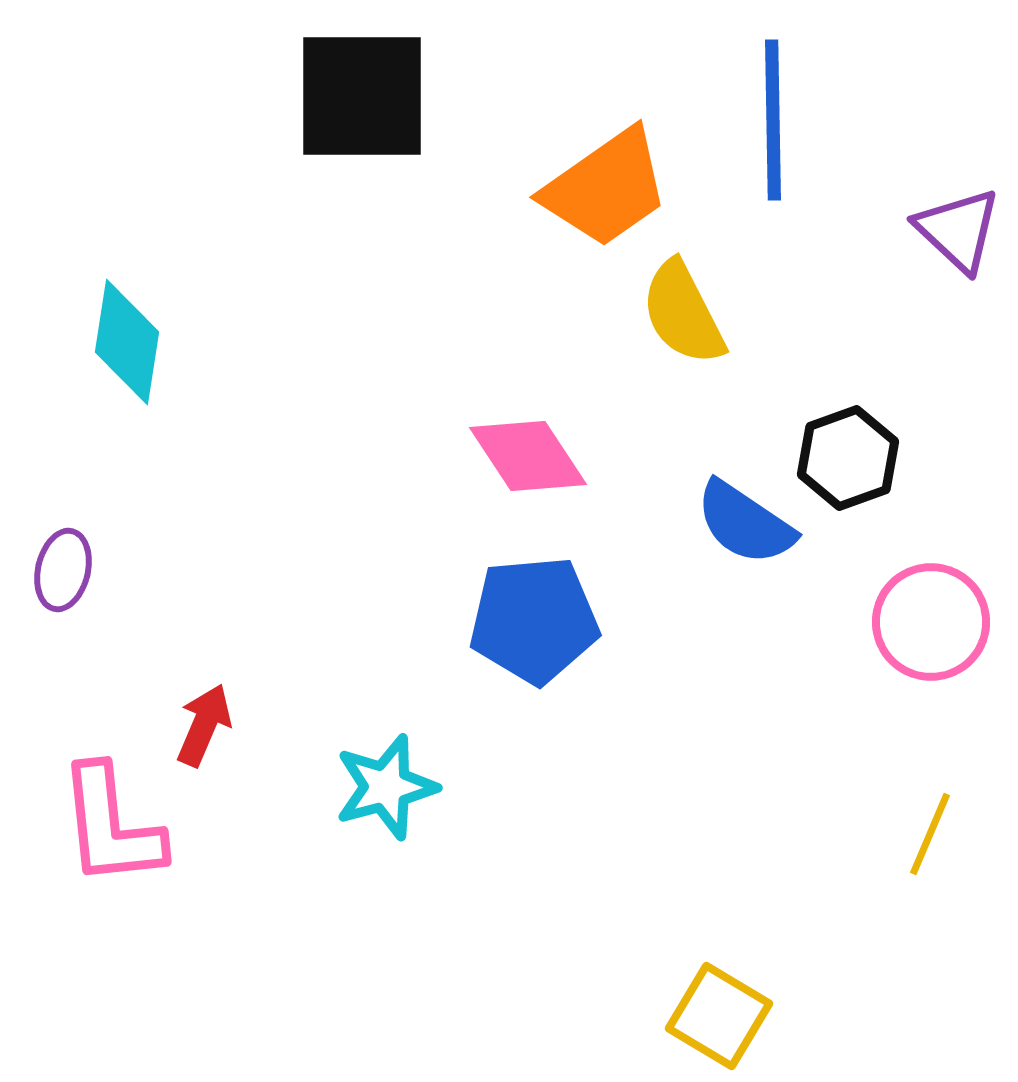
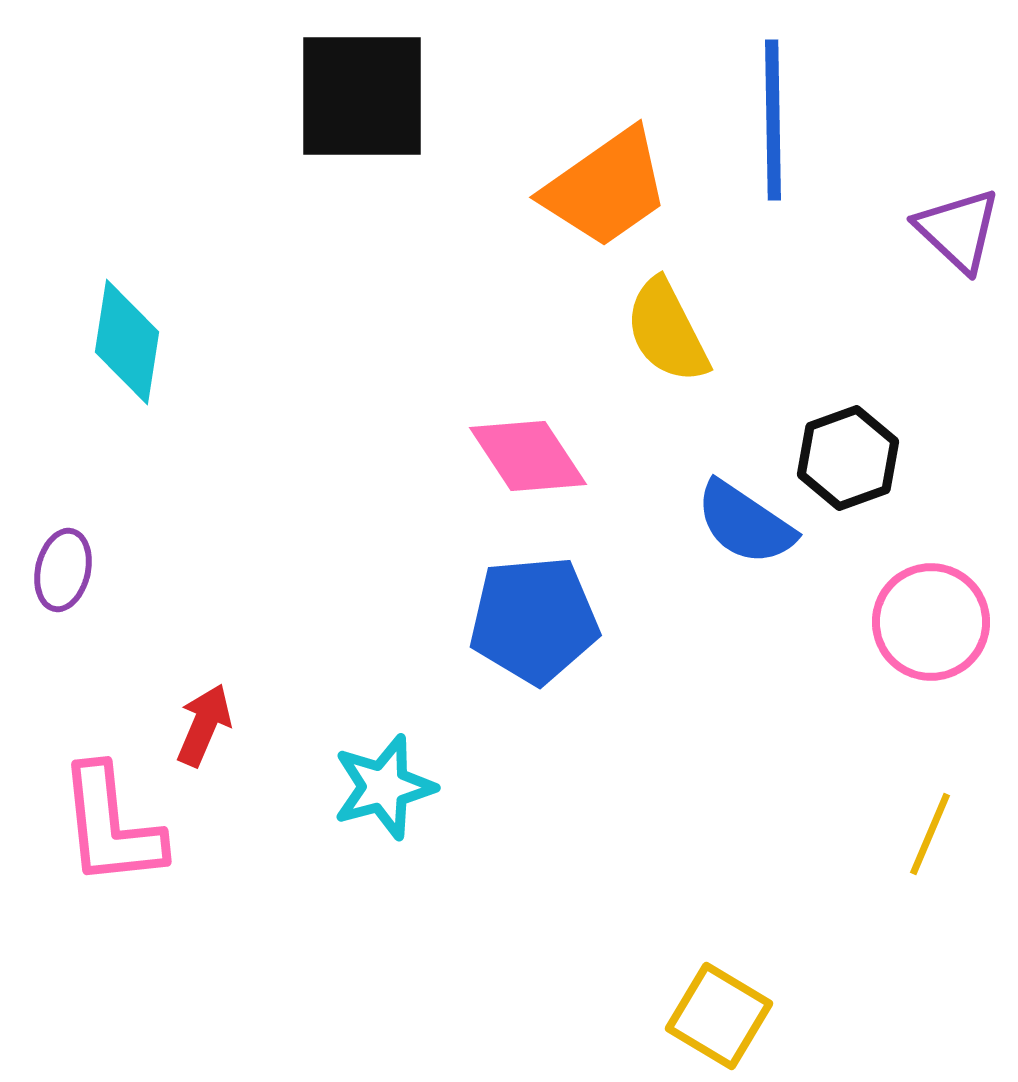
yellow semicircle: moved 16 px left, 18 px down
cyan star: moved 2 px left
